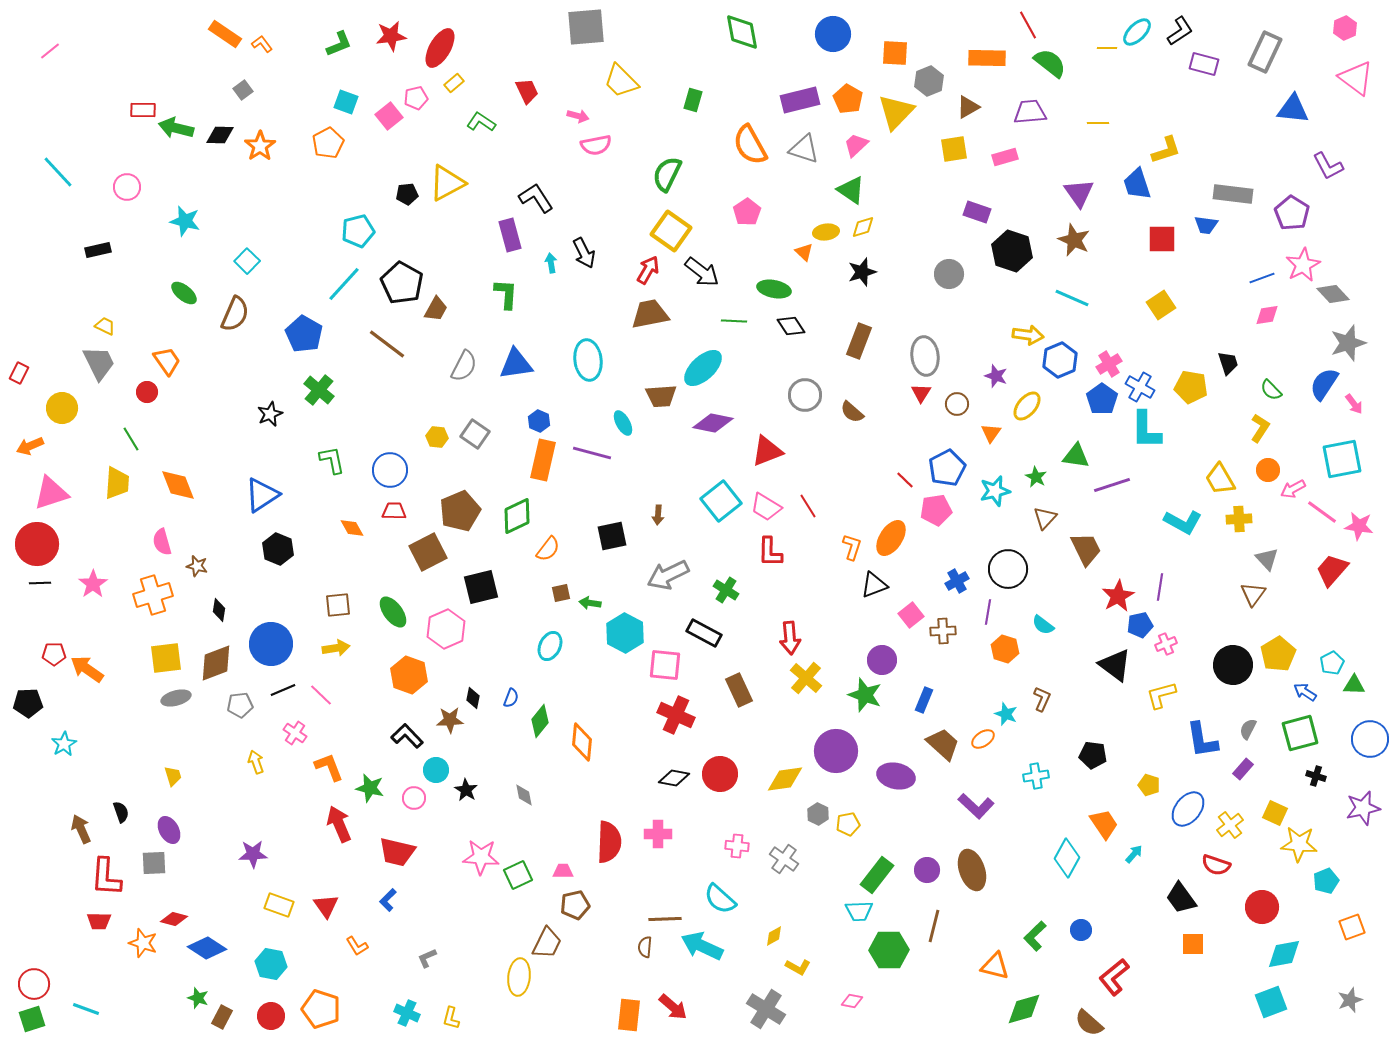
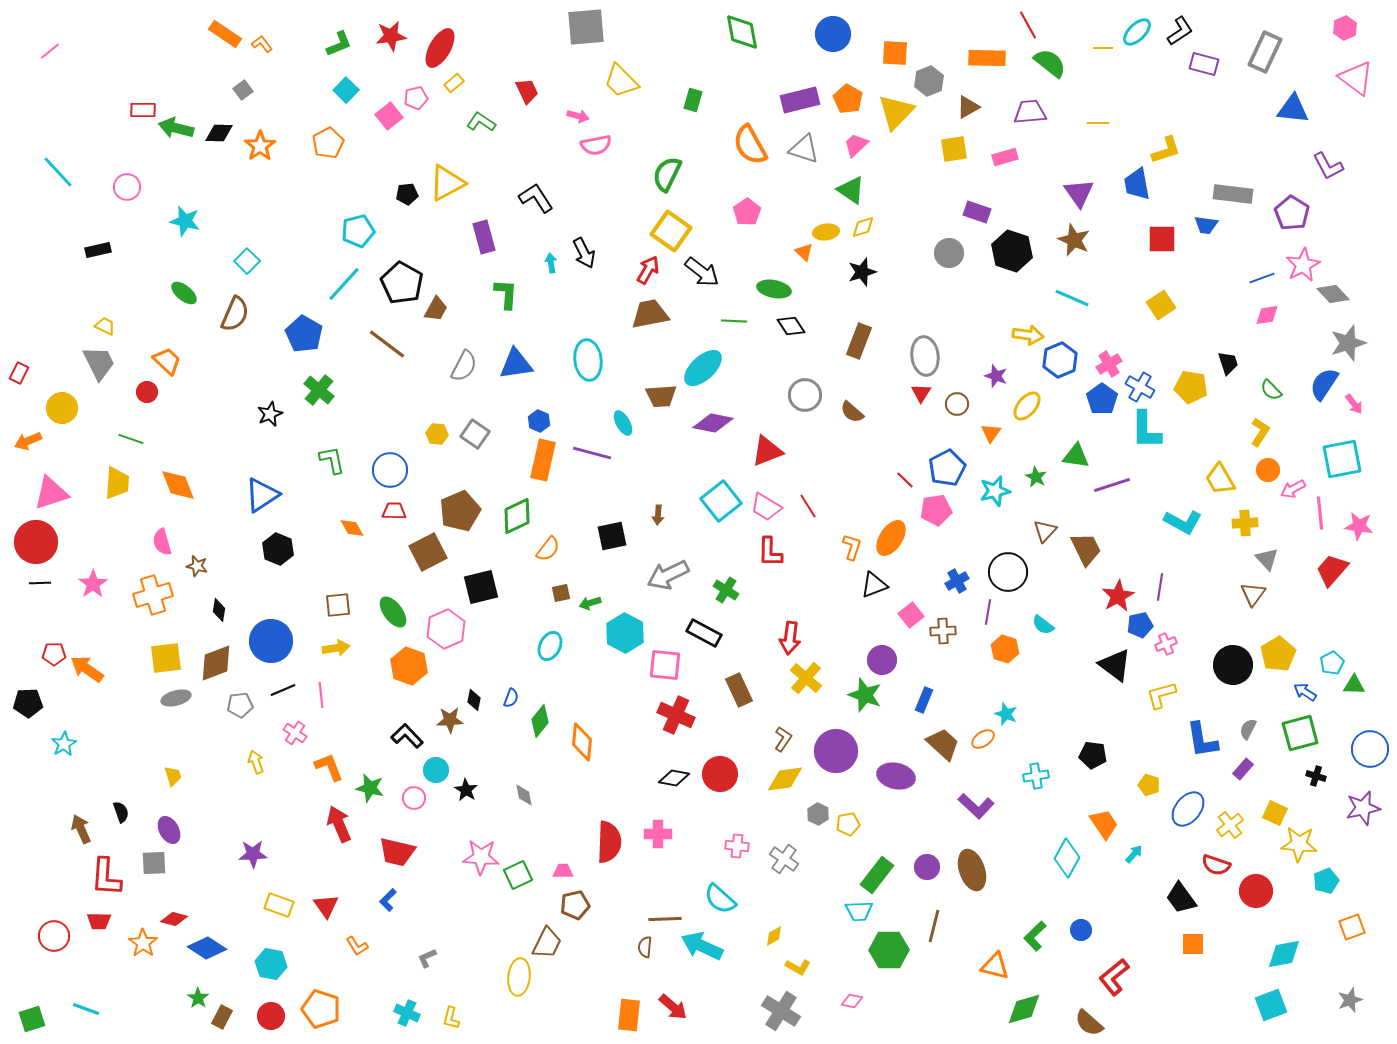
yellow line at (1107, 48): moved 4 px left
cyan square at (346, 102): moved 12 px up; rotated 25 degrees clockwise
black diamond at (220, 135): moved 1 px left, 2 px up
blue trapezoid at (1137, 184): rotated 8 degrees clockwise
purple rectangle at (510, 235): moved 26 px left, 2 px down
gray circle at (949, 274): moved 21 px up
orange trapezoid at (167, 361): rotated 12 degrees counterclockwise
yellow L-shape at (1260, 428): moved 4 px down
yellow hexagon at (437, 437): moved 3 px up
green line at (131, 439): rotated 40 degrees counterclockwise
orange arrow at (30, 446): moved 2 px left, 5 px up
pink line at (1322, 512): moved 2 px left, 1 px down; rotated 48 degrees clockwise
brown triangle at (1045, 518): moved 13 px down
yellow cross at (1239, 519): moved 6 px right, 4 px down
red circle at (37, 544): moved 1 px left, 2 px up
black circle at (1008, 569): moved 3 px down
green arrow at (590, 603): rotated 25 degrees counterclockwise
red arrow at (790, 638): rotated 12 degrees clockwise
blue circle at (271, 644): moved 3 px up
orange hexagon at (409, 675): moved 9 px up
pink line at (321, 695): rotated 40 degrees clockwise
black diamond at (473, 698): moved 1 px right, 2 px down
brown L-shape at (1042, 699): moved 259 px left, 40 px down; rotated 10 degrees clockwise
blue circle at (1370, 739): moved 10 px down
purple circle at (927, 870): moved 3 px up
red circle at (1262, 907): moved 6 px left, 16 px up
orange star at (143, 943): rotated 16 degrees clockwise
red circle at (34, 984): moved 20 px right, 48 px up
green star at (198, 998): rotated 15 degrees clockwise
cyan square at (1271, 1002): moved 3 px down
gray cross at (766, 1009): moved 15 px right, 2 px down
